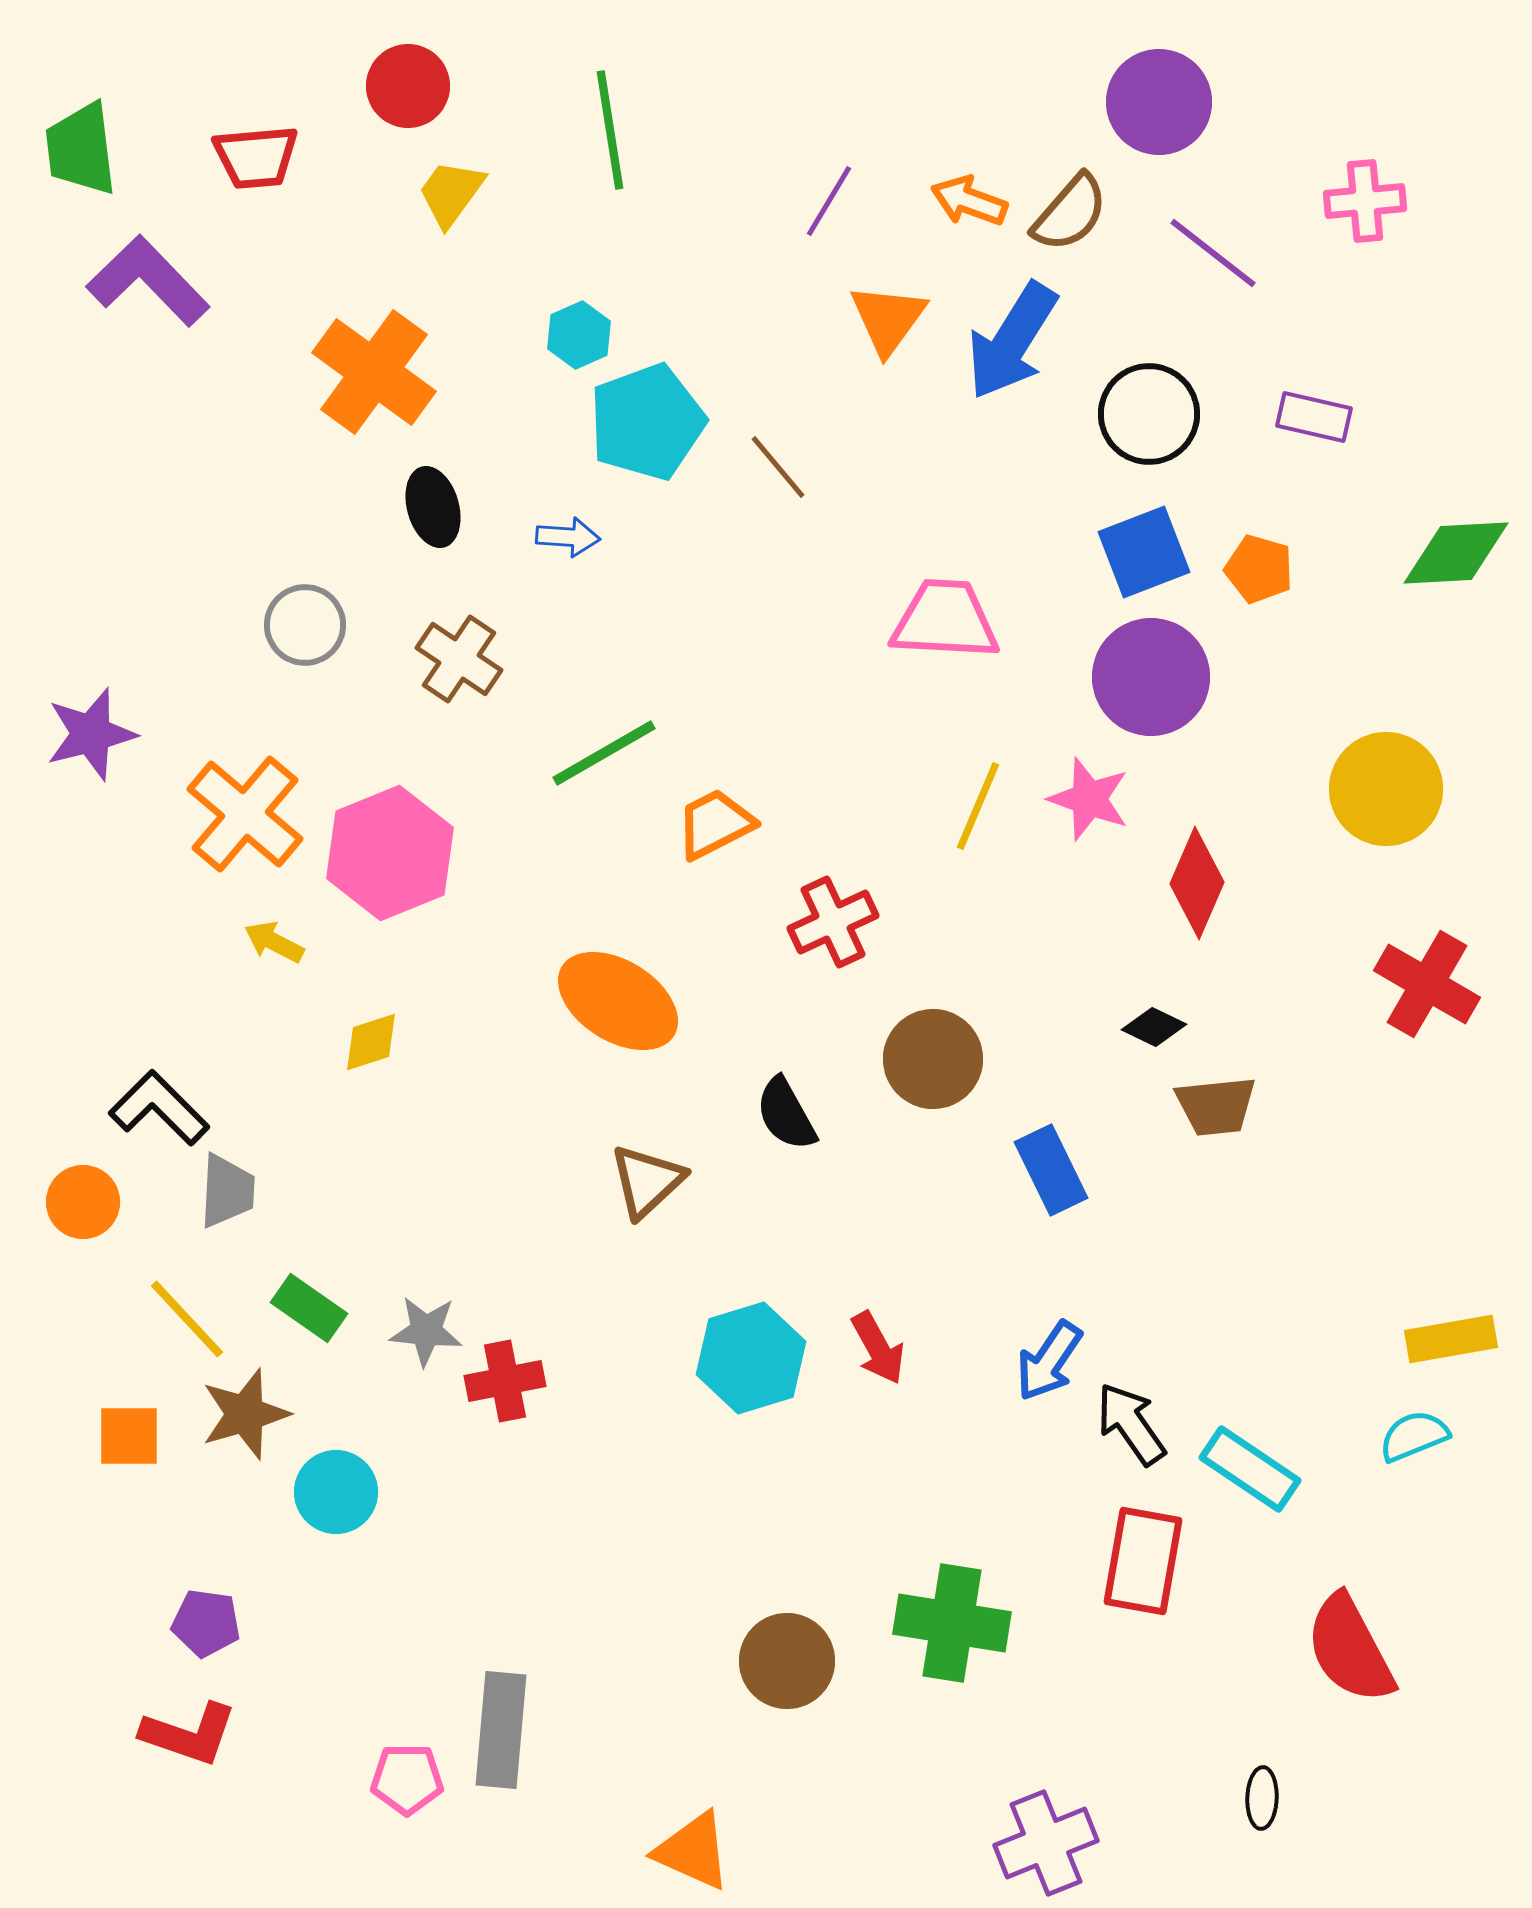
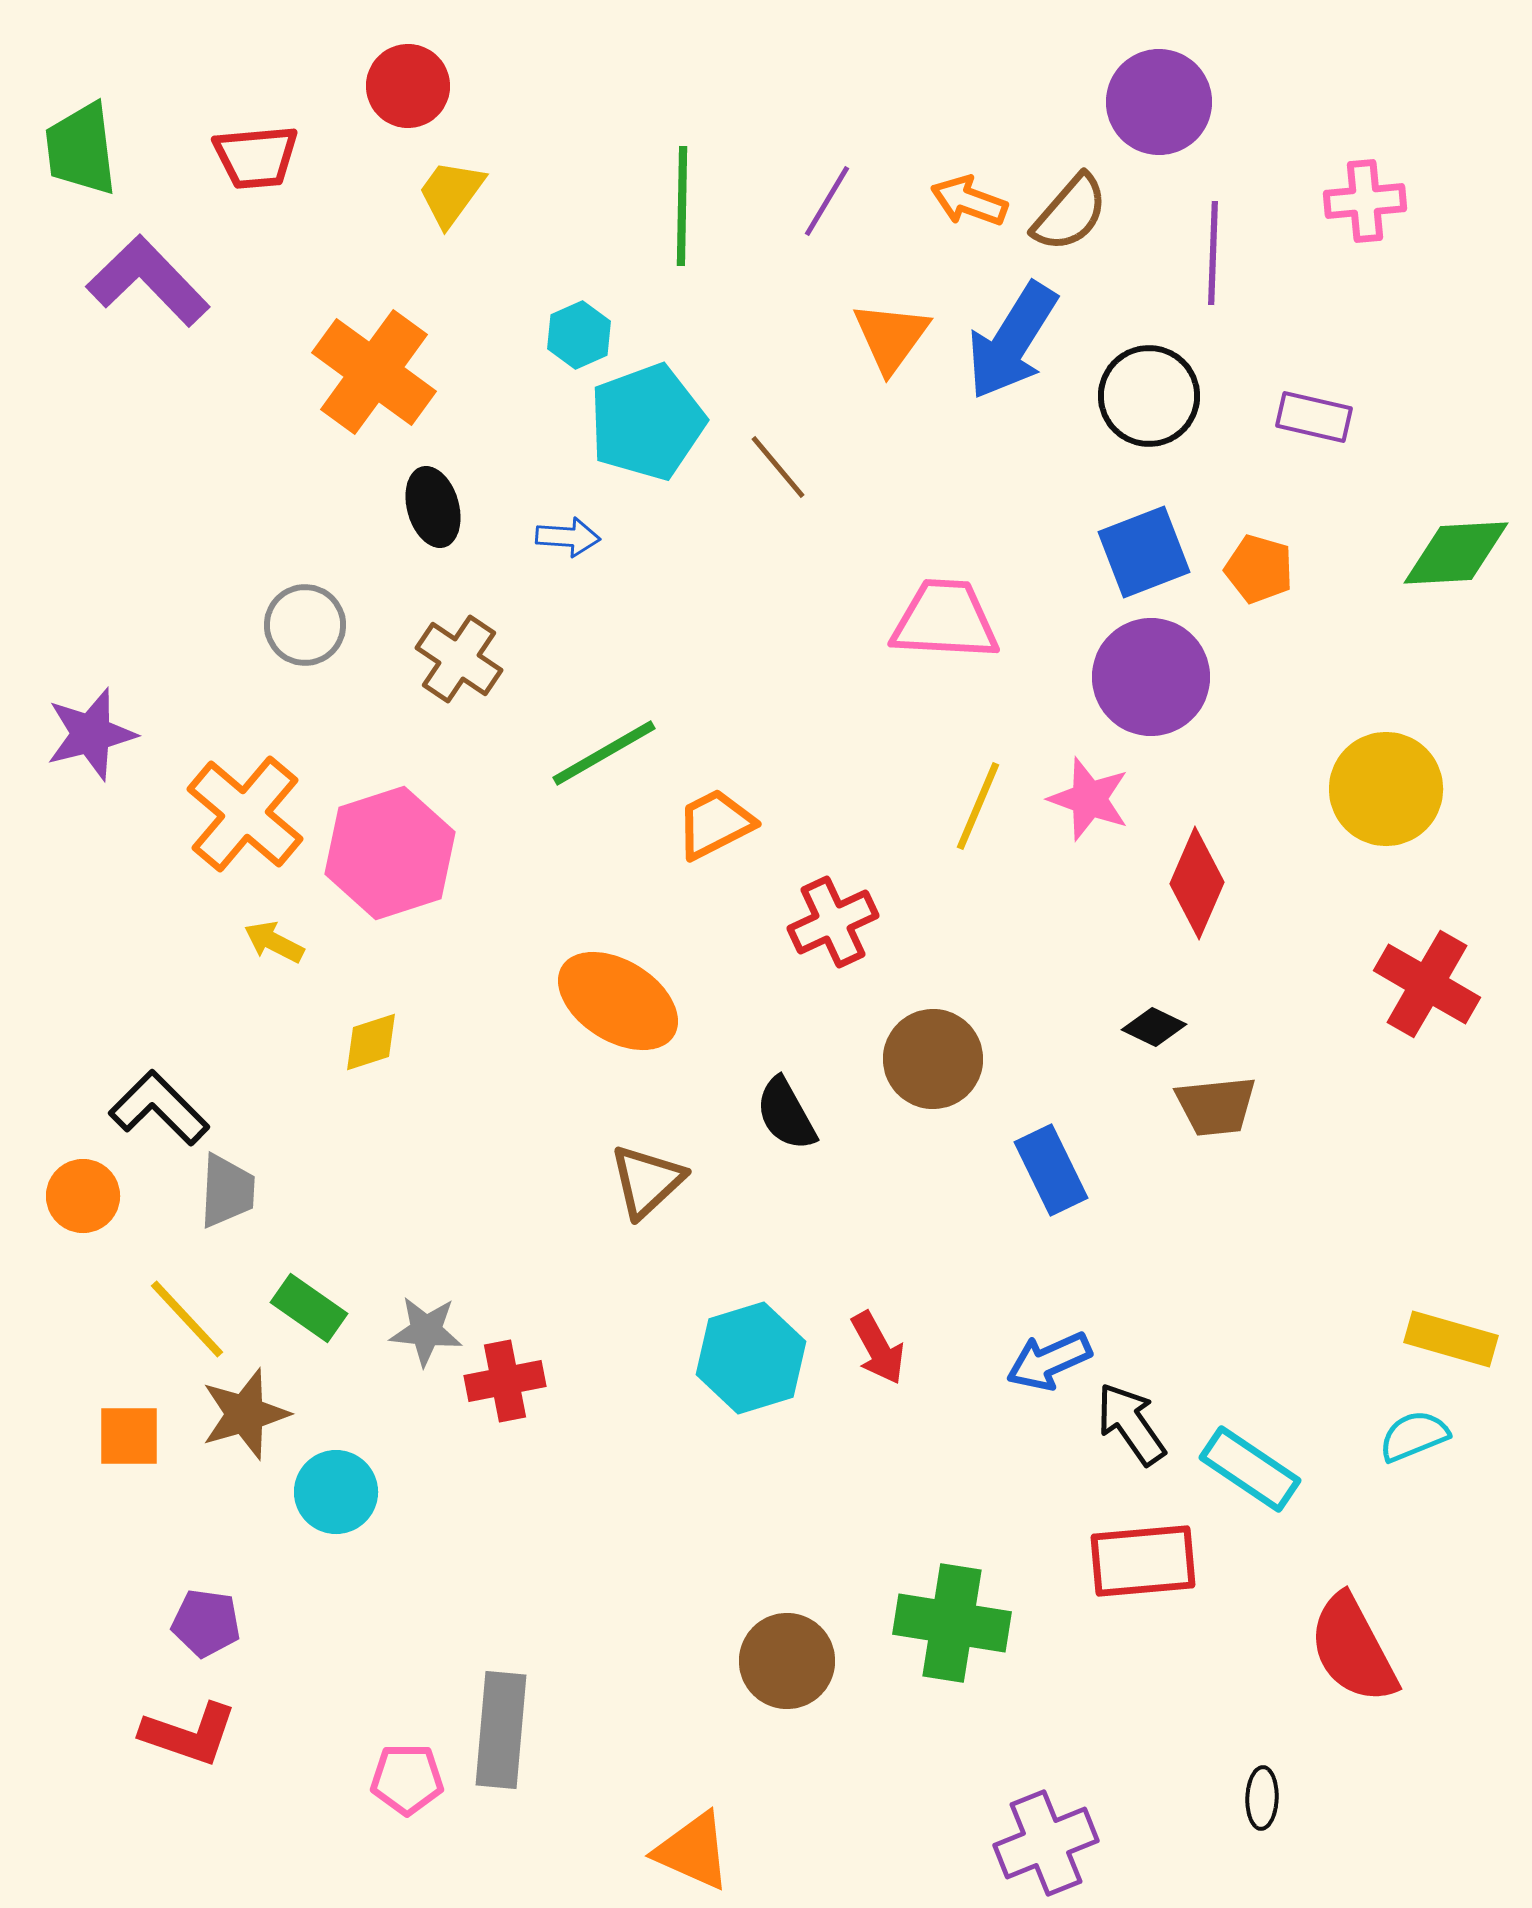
green line at (610, 130): moved 72 px right, 76 px down; rotated 10 degrees clockwise
purple line at (829, 201): moved 2 px left
purple line at (1213, 253): rotated 54 degrees clockwise
orange triangle at (888, 319): moved 3 px right, 18 px down
black circle at (1149, 414): moved 18 px up
pink hexagon at (390, 853): rotated 4 degrees clockwise
orange circle at (83, 1202): moved 6 px up
yellow rectangle at (1451, 1339): rotated 26 degrees clockwise
blue arrow at (1049, 1361): rotated 32 degrees clockwise
red rectangle at (1143, 1561): rotated 75 degrees clockwise
red semicircle at (1350, 1649): moved 3 px right
